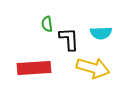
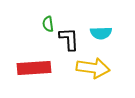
green semicircle: moved 1 px right
yellow arrow: rotated 8 degrees counterclockwise
